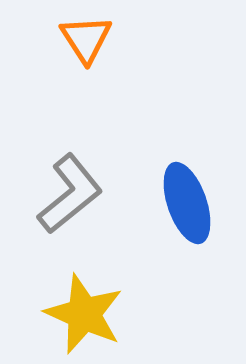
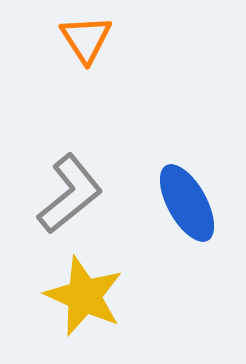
blue ellipse: rotated 10 degrees counterclockwise
yellow star: moved 18 px up
